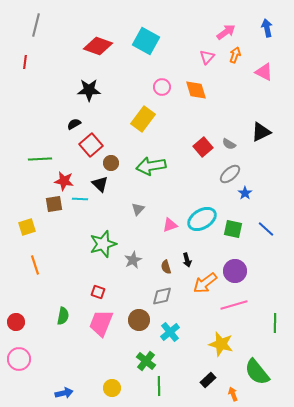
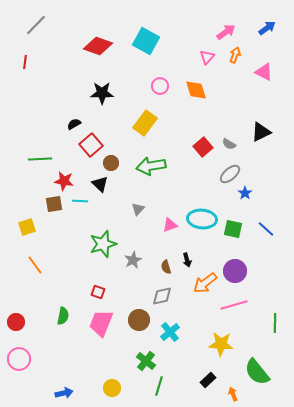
gray line at (36, 25): rotated 30 degrees clockwise
blue arrow at (267, 28): rotated 66 degrees clockwise
pink circle at (162, 87): moved 2 px left, 1 px up
black star at (89, 90): moved 13 px right, 3 px down
yellow rectangle at (143, 119): moved 2 px right, 4 px down
cyan line at (80, 199): moved 2 px down
cyan ellipse at (202, 219): rotated 36 degrees clockwise
orange line at (35, 265): rotated 18 degrees counterclockwise
yellow star at (221, 344): rotated 10 degrees counterclockwise
green line at (159, 386): rotated 18 degrees clockwise
